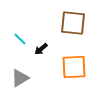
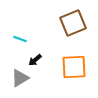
brown square: rotated 28 degrees counterclockwise
cyan line: rotated 24 degrees counterclockwise
black arrow: moved 6 px left, 11 px down
